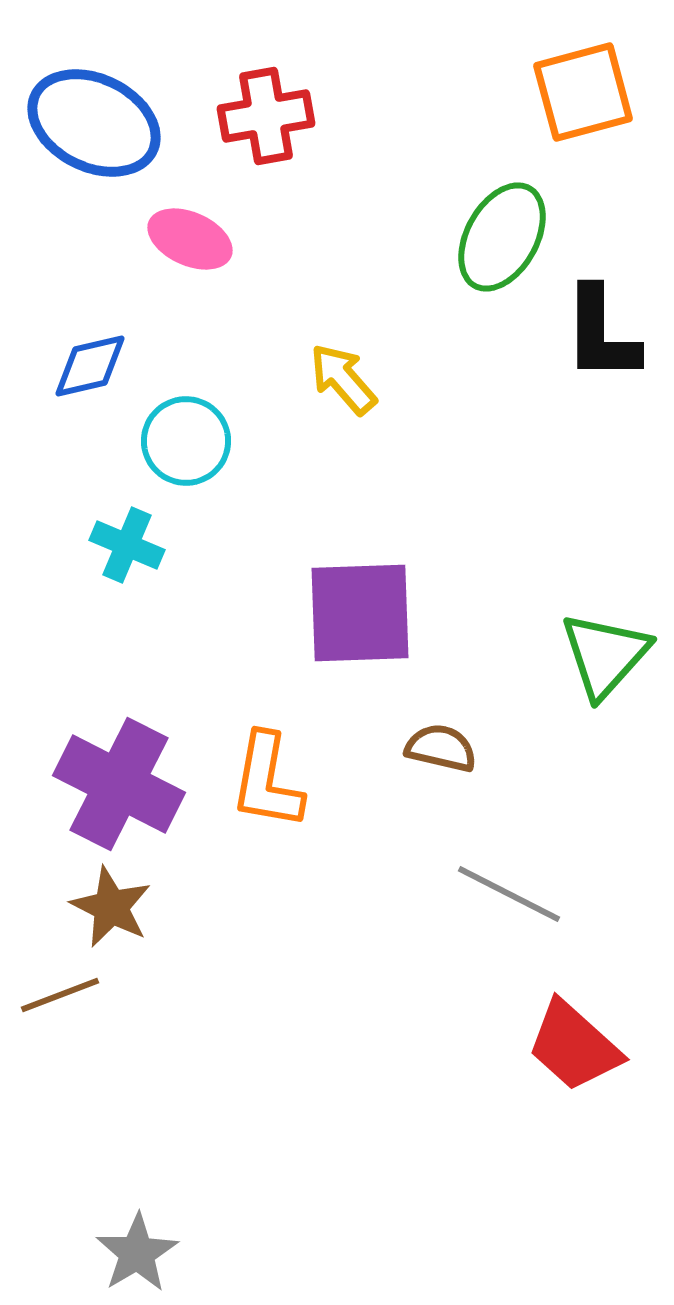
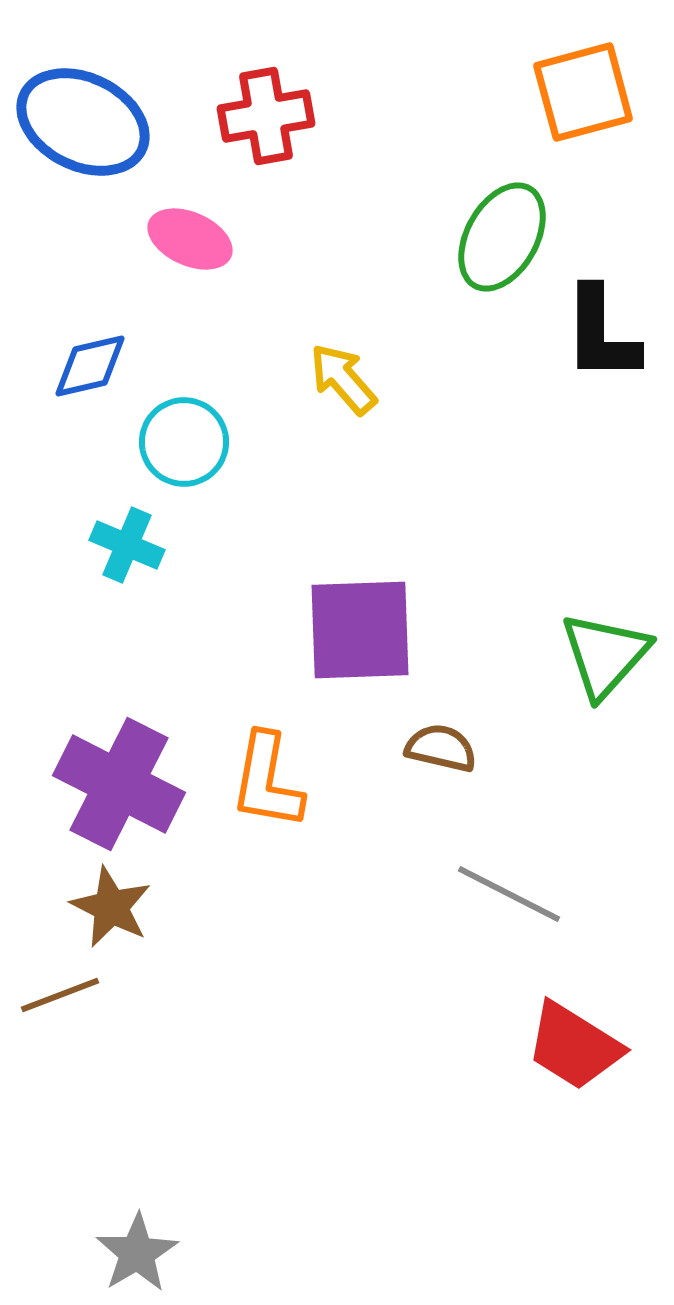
blue ellipse: moved 11 px left, 1 px up
cyan circle: moved 2 px left, 1 px down
purple square: moved 17 px down
red trapezoid: rotated 10 degrees counterclockwise
